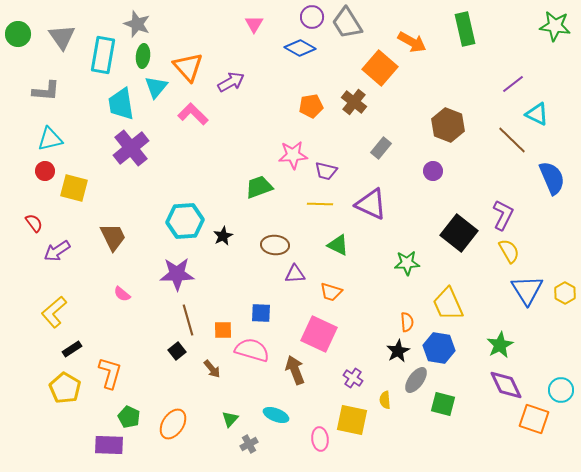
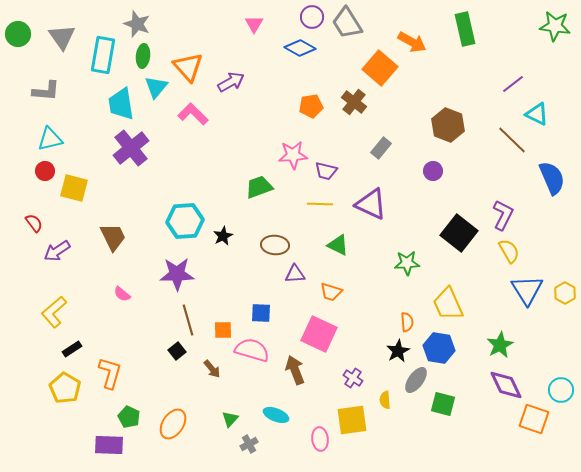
yellow square at (352, 420): rotated 20 degrees counterclockwise
